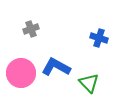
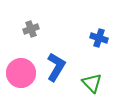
blue L-shape: rotated 92 degrees clockwise
green triangle: moved 3 px right
